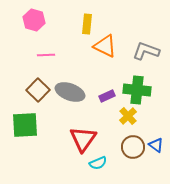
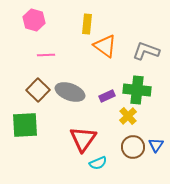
orange triangle: rotated 10 degrees clockwise
blue triangle: rotated 28 degrees clockwise
